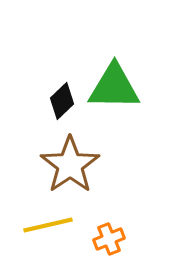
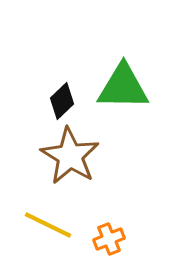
green triangle: moved 9 px right
brown star: moved 9 px up; rotated 6 degrees counterclockwise
yellow line: rotated 39 degrees clockwise
